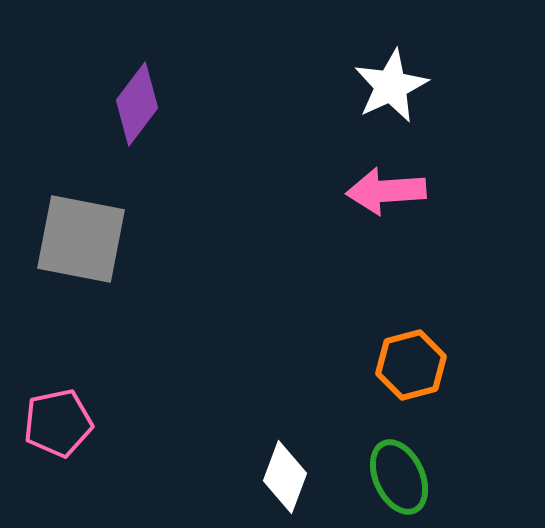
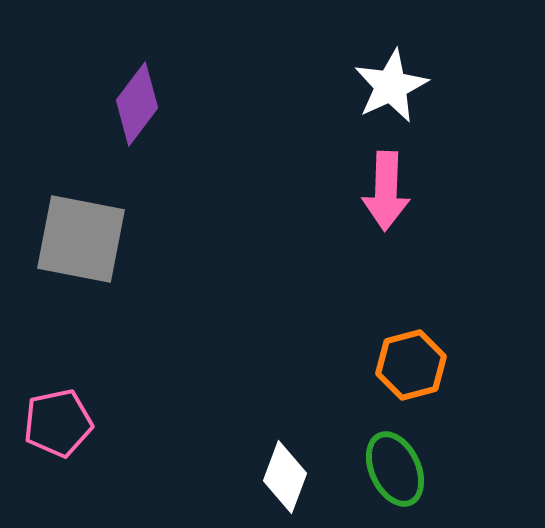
pink arrow: rotated 84 degrees counterclockwise
green ellipse: moved 4 px left, 8 px up
